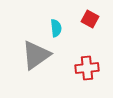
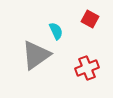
cyan semicircle: moved 3 px down; rotated 18 degrees counterclockwise
red cross: rotated 15 degrees counterclockwise
